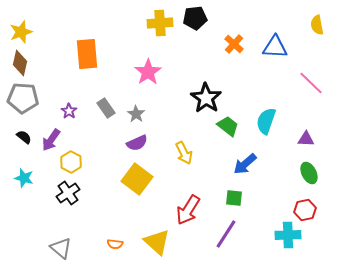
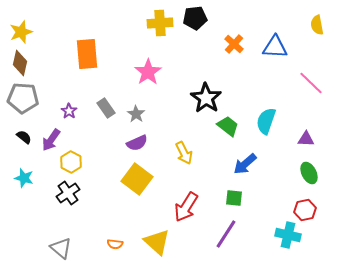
red arrow: moved 2 px left, 3 px up
cyan cross: rotated 15 degrees clockwise
